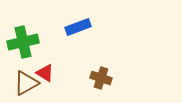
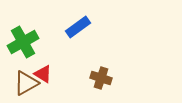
blue rectangle: rotated 15 degrees counterclockwise
green cross: rotated 16 degrees counterclockwise
red triangle: moved 2 px left, 1 px down
